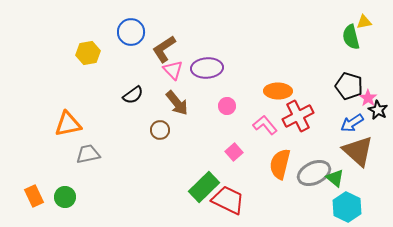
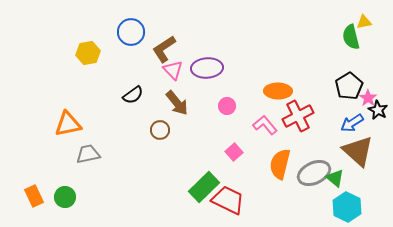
black pentagon: rotated 24 degrees clockwise
